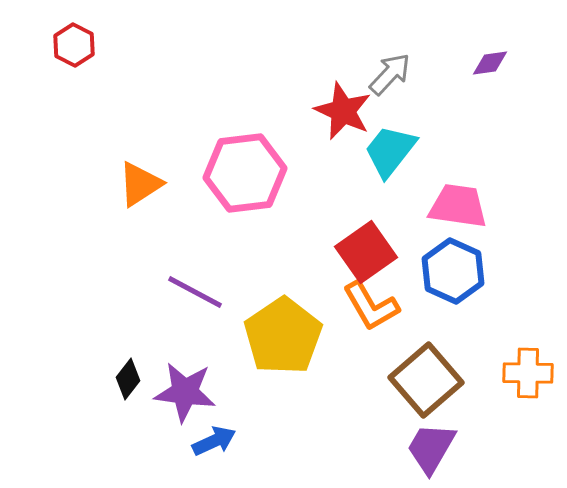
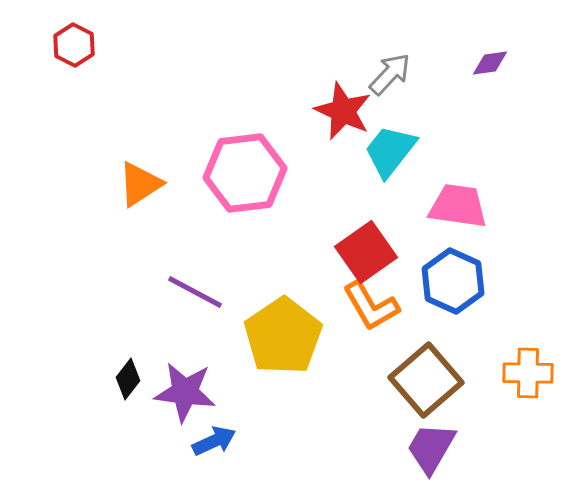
blue hexagon: moved 10 px down
